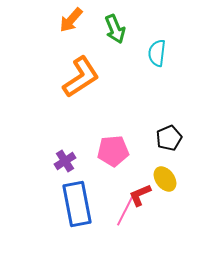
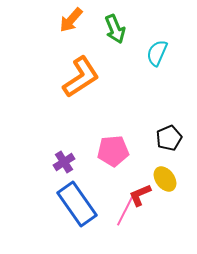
cyan semicircle: rotated 16 degrees clockwise
purple cross: moved 1 px left, 1 px down
blue rectangle: rotated 24 degrees counterclockwise
